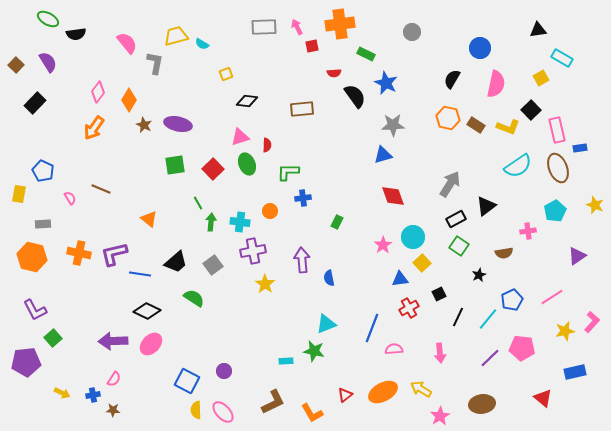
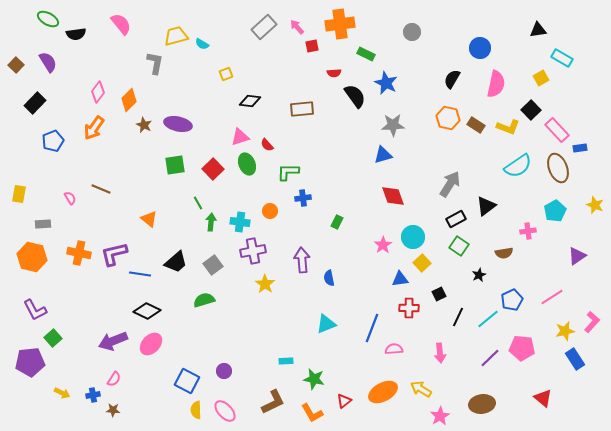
gray rectangle at (264, 27): rotated 40 degrees counterclockwise
pink arrow at (297, 27): rotated 14 degrees counterclockwise
pink semicircle at (127, 43): moved 6 px left, 19 px up
orange diamond at (129, 100): rotated 15 degrees clockwise
black diamond at (247, 101): moved 3 px right
pink rectangle at (557, 130): rotated 30 degrees counterclockwise
red semicircle at (267, 145): rotated 136 degrees clockwise
blue pentagon at (43, 171): moved 10 px right, 30 px up; rotated 25 degrees clockwise
green semicircle at (194, 298): moved 10 px right, 2 px down; rotated 50 degrees counterclockwise
red cross at (409, 308): rotated 30 degrees clockwise
cyan line at (488, 319): rotated 10 degrees clockwise
purple arrow at (113, 341): rotated 20 degrees counterclockwise
green star at (314, 351): moved 28 px down
purple pentagon at (26, 362): moved 4 px right
blue rectangle at (575, 372): moved 13 px up; rotated 70 degrees clockwise
red triangle at (345, 395): moved 1 px left, 6 px down
pink ellipse at (223, 412): moved 2 px right, 1 px up
